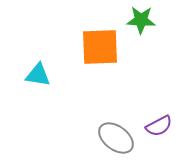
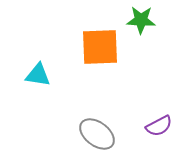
gray ellipse: moved 19 px left, 4 px up
